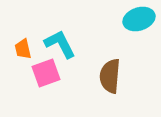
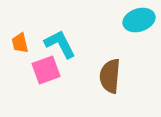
cyan ellipse: moved 1 px down
orange trapezoid: moved 3 px left, 6 px up
pink square: moved 3 px up
